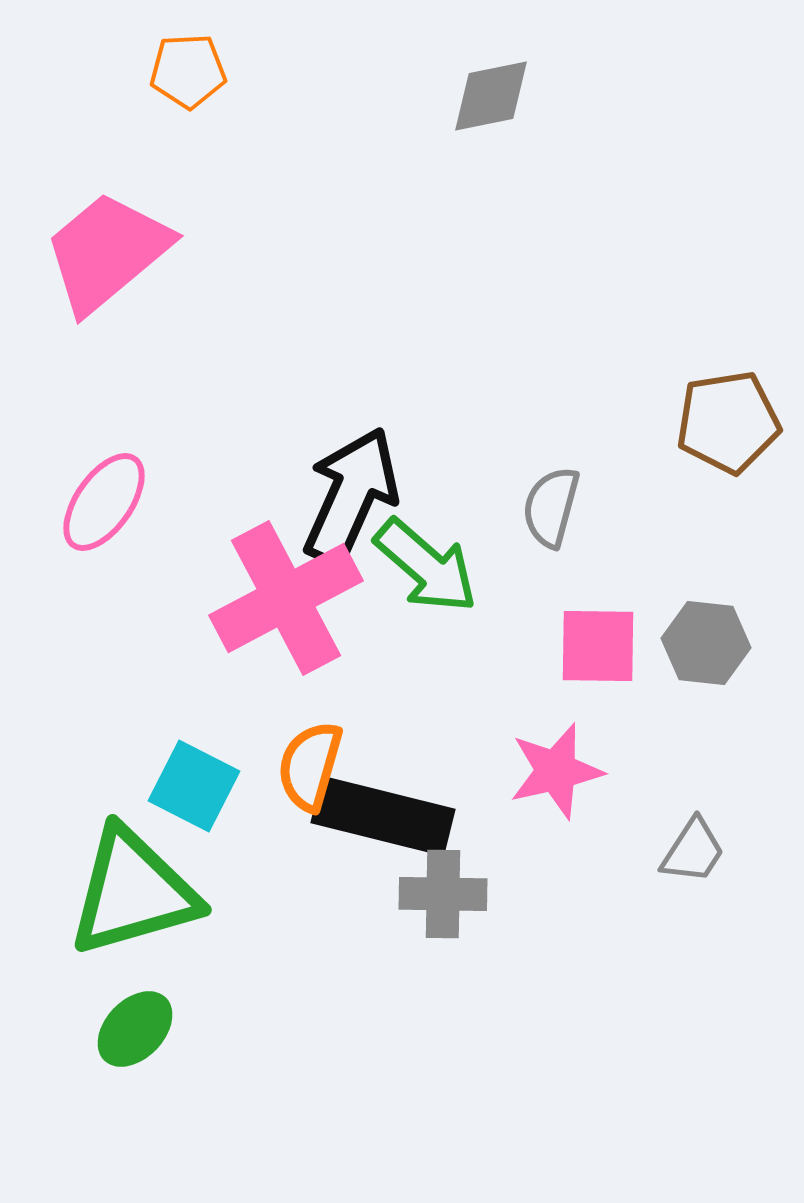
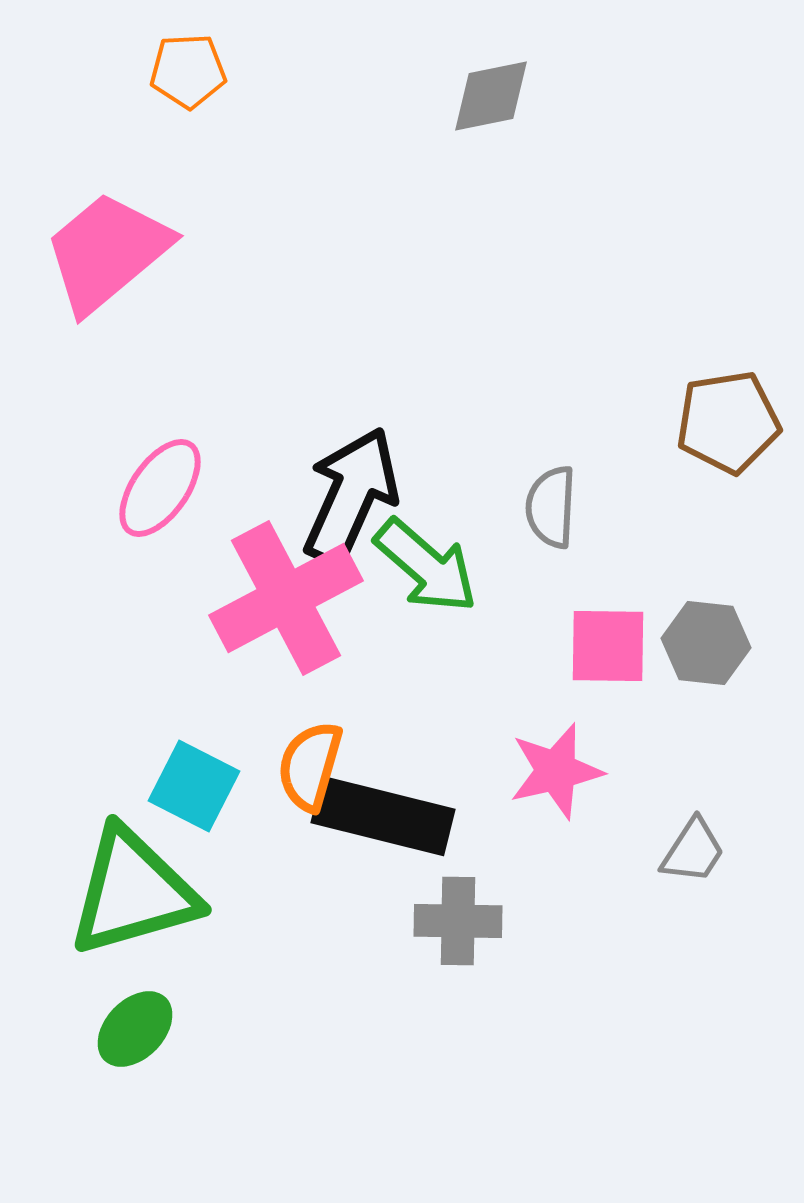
pink ellipse: moved 56 px right, 14 px up
gray semicircle: rotated 12 degrees counterclockwise
pink square: moved 10 px right
gray cross: moved 15 px right, 27 px down
